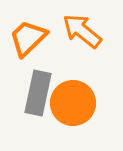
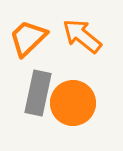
orange arrow: moved 5 px down
